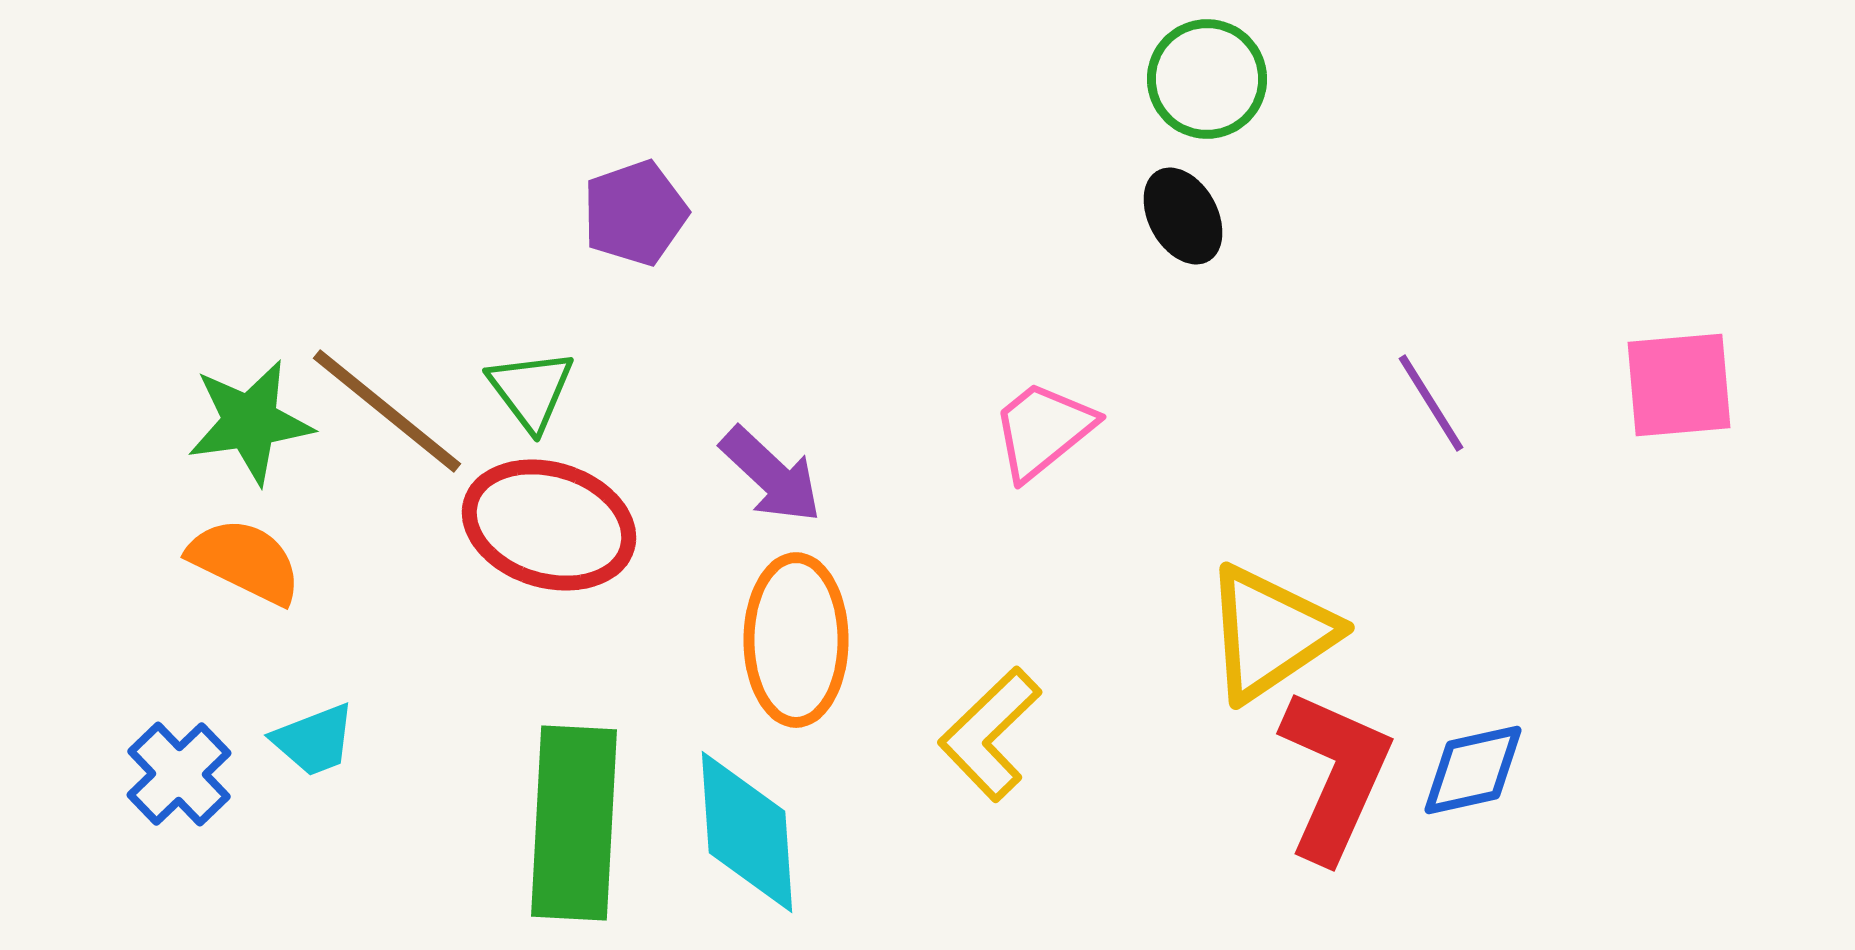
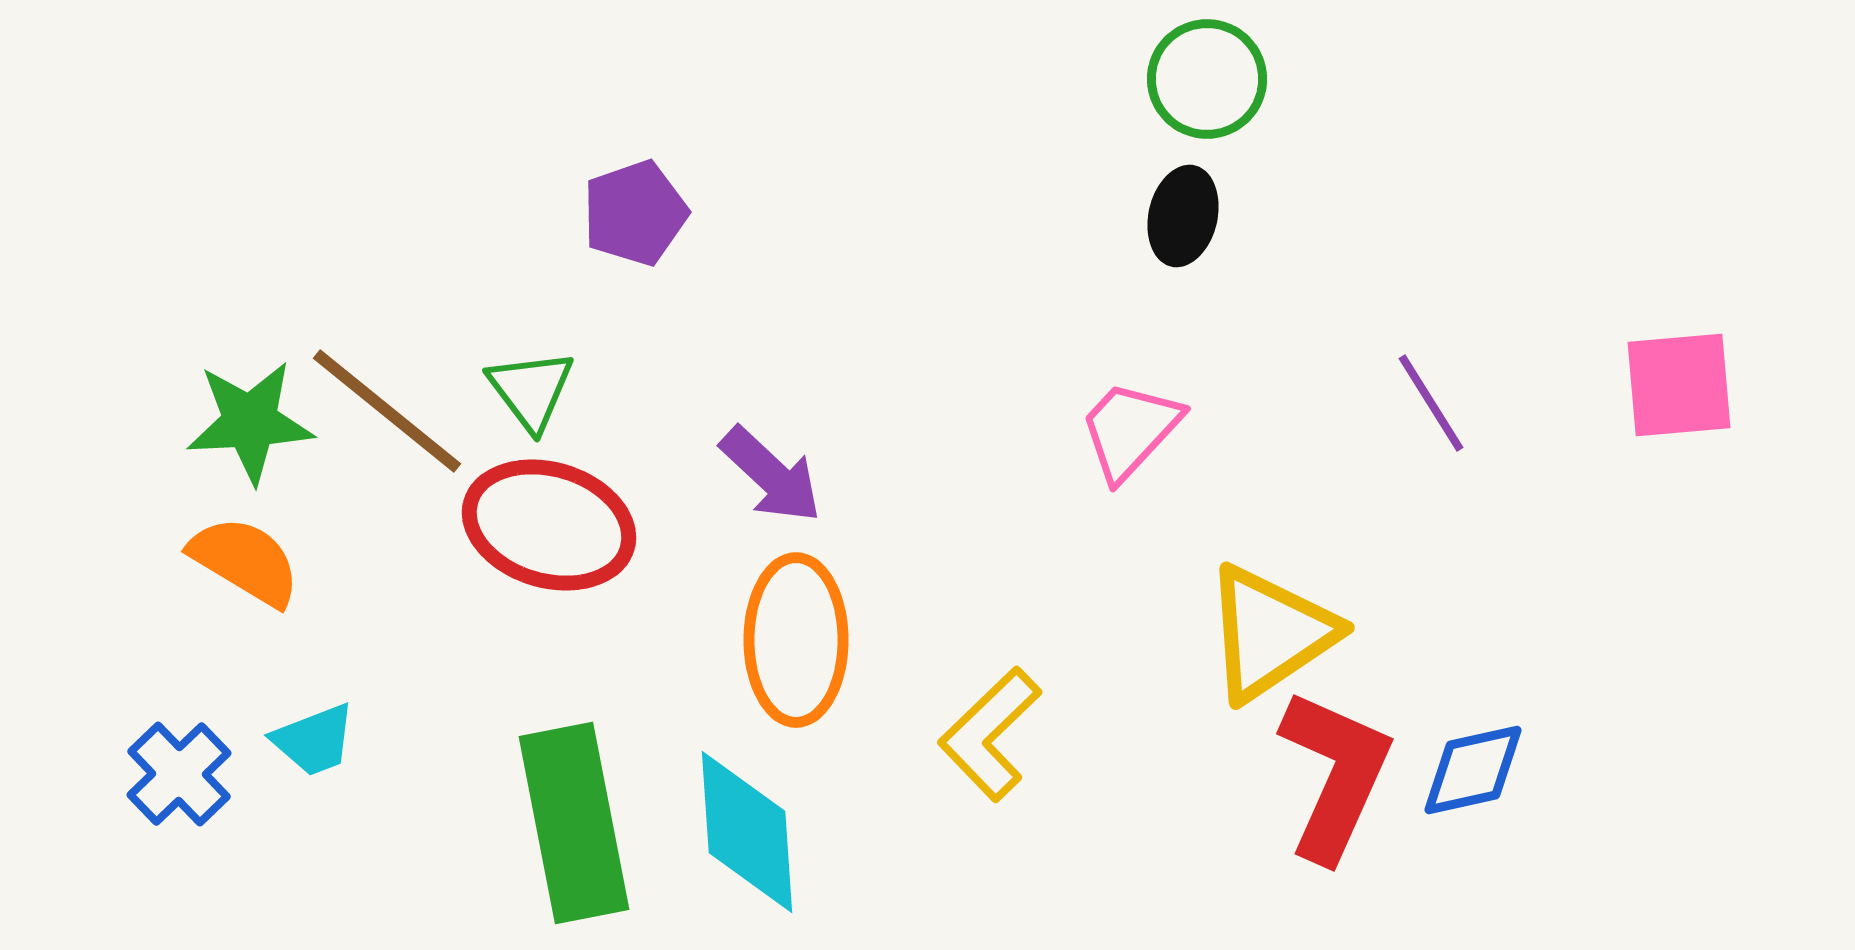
black ellipse: rotated 42 degrees clockwise
green star: rotated 5 degrees clockwise
pink trapezoid: moved 87 px right; rotated 8 degrees counterclockwise
orange semicircle: rotated 5 degrees clockwise
green rectangle: rotated 14 degrees counterclockwise
